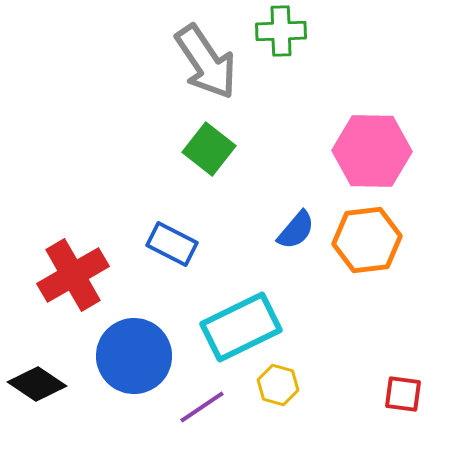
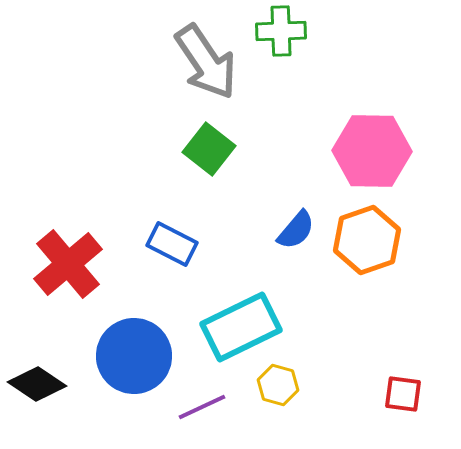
orange hexagon: rotated 12 degrees counterclockwise
red cross: moved 5 px left, 11 px up; rotated 10 degrees counterclockwise
purple line: rotated 9 degrees clockwise
